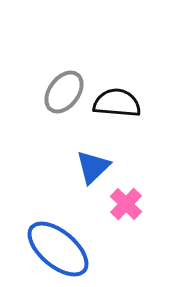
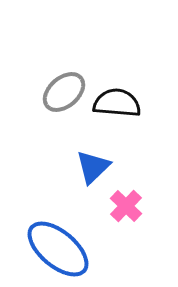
gray ellipse: rotated 12 degrees clockwise
pink cross: moved 2 px down
